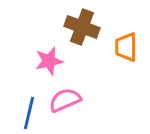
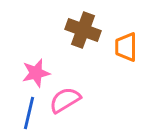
brown cross: moved 1 px right, 3 px down
pink star: moved 13 px left, 12 px down
pink semicircle: rotated 8 degrees counterclockwise
